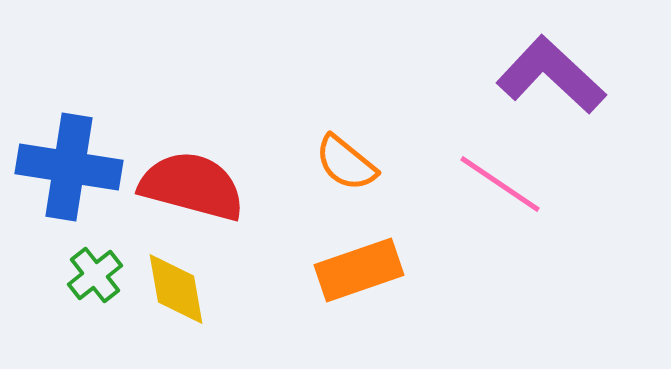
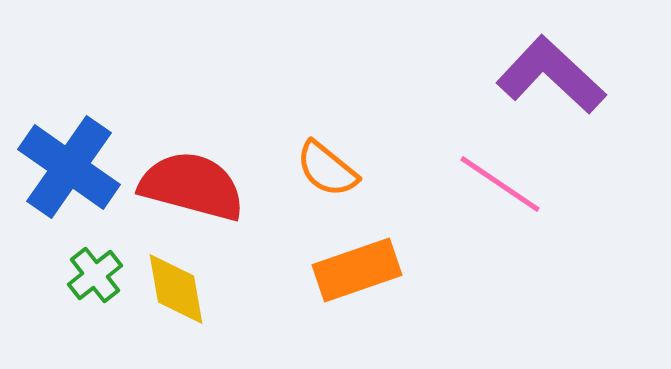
orange semicircle: moved 19 px left, 6 px down
blue cross: rotated 26 degrees clockwise
orange rectangle: moved 2 px left
